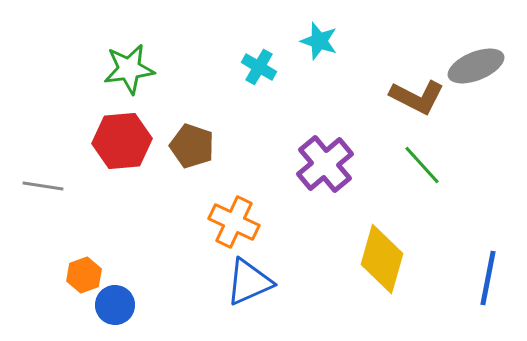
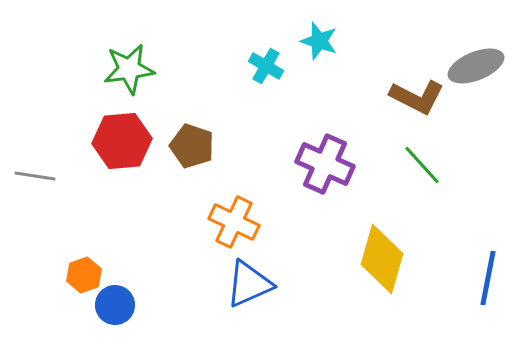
cyan cross: moved 7 px right, 1 px up
purple cross: rotated 26 degrees counterclockwise
gray line: moved 8 px left, 10 px up
blue triangle: moved 2 px down
